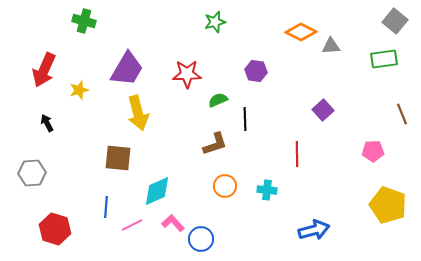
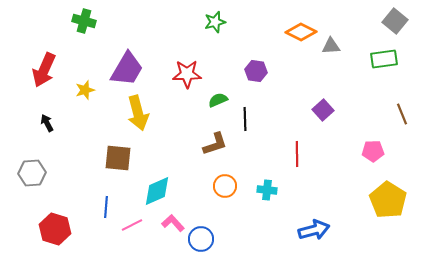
yellow star: moved 6 px right
yellow pentagon: moved 5 px up; rotated 12 degrees clockwise
